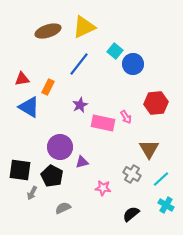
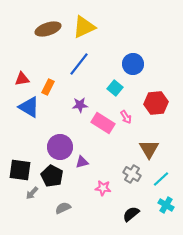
brown ellipse: moved 2 px up
cyan square: moved 37 px down
purple star: rotated 21 degrees clockwise
pink rectangle: rotated 20 degrees clockwise
gray arrow: rotated 16 degrees clockwise
